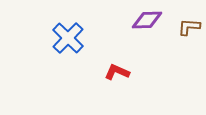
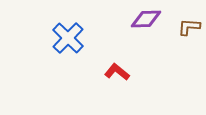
purple diamond: moved 1 px left, 1 px up
red L-shape: rotated 15 degrees clockwise
